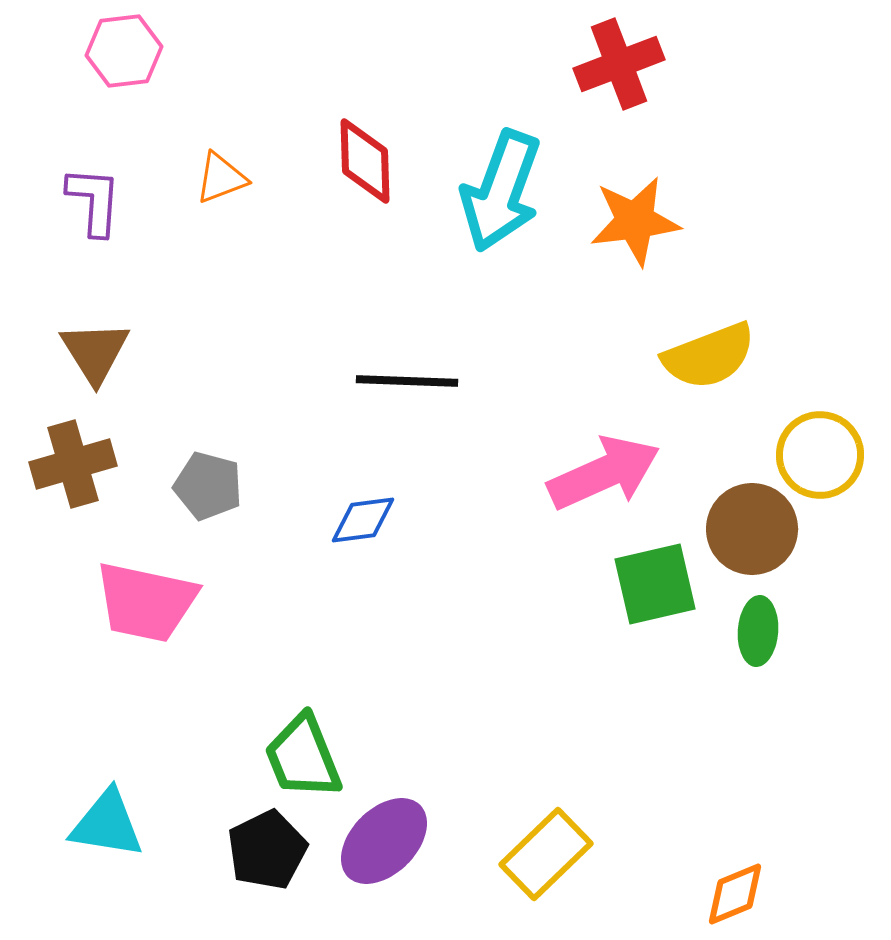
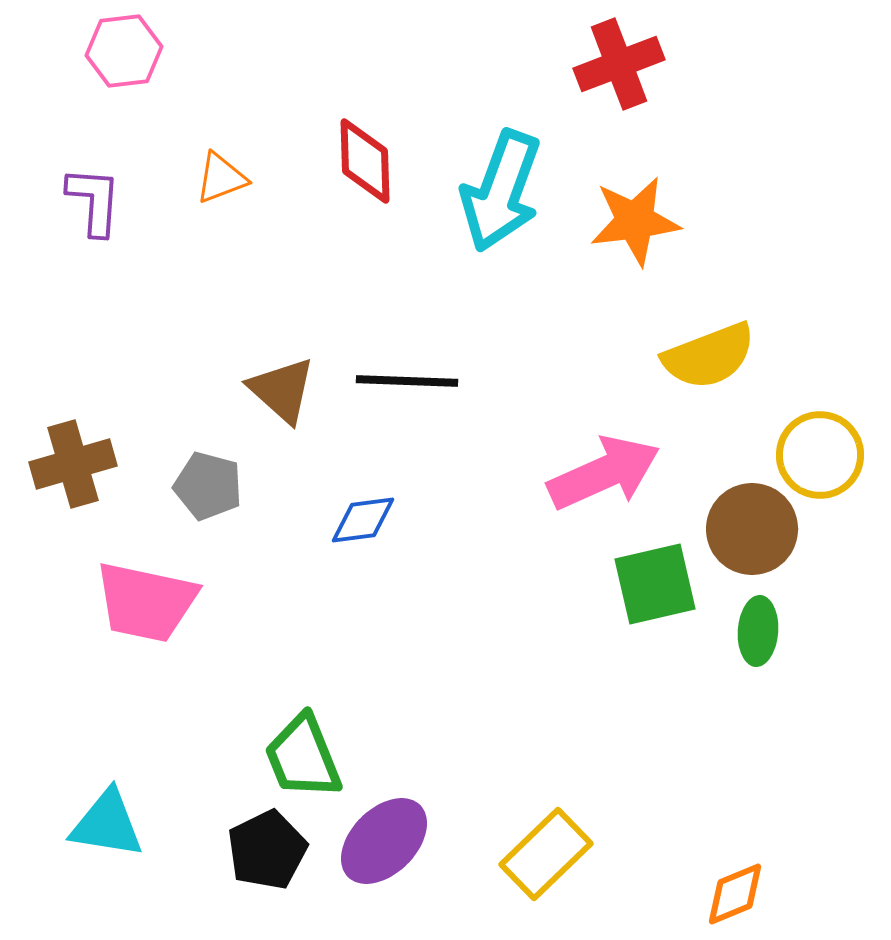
brown triangle: moved 187 px right, 38 px down; rotated 16 degrees counterclockwise
